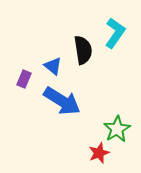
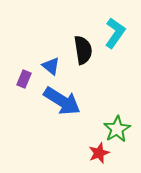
blue triangle: moved 2 px left
